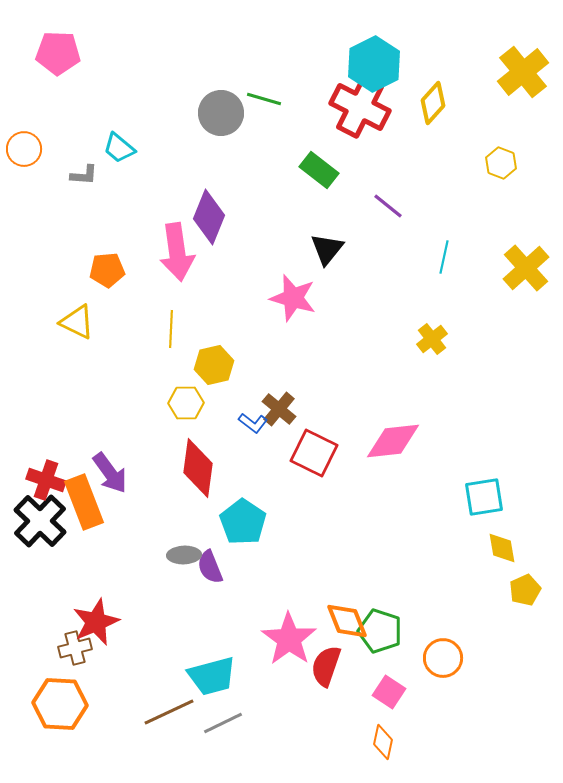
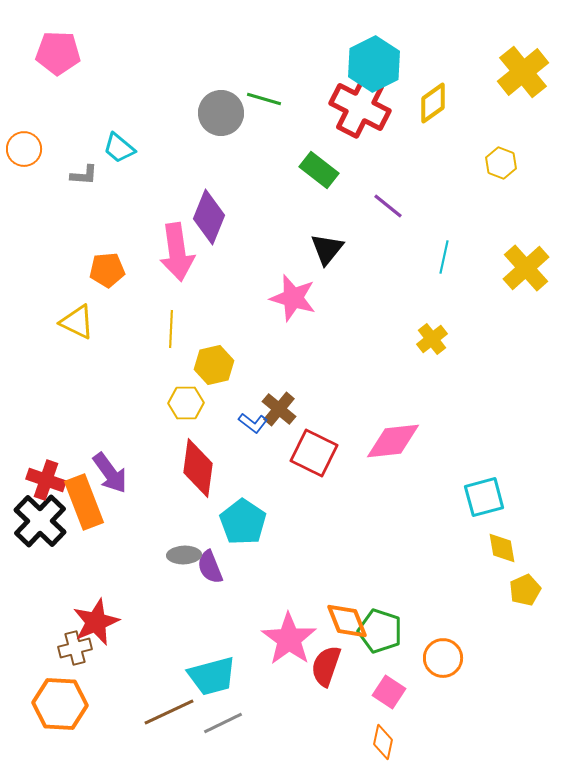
yellow diamond at (433, 103): rotated 12 degrees clockwise
cyan square at (484, 497): rotated 6 degrees counterclockwise
